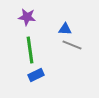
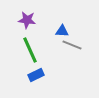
purple star: moved 3 px down
blue triangle: moved 3 px left, 2 px down
green line: rotated 16 degrees counterclockwise
